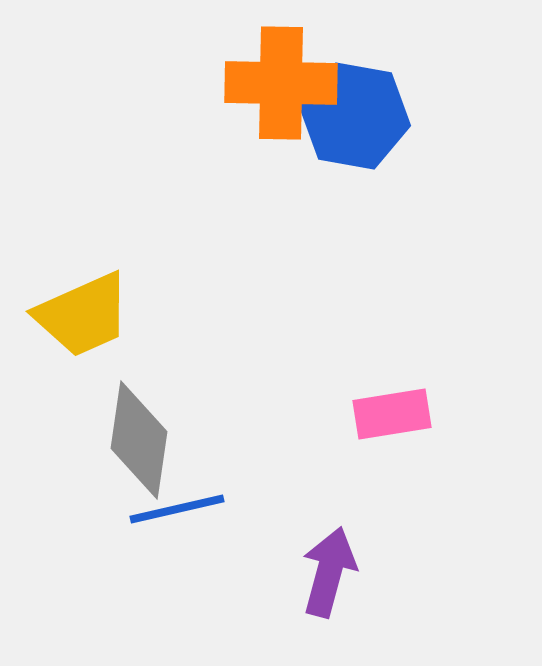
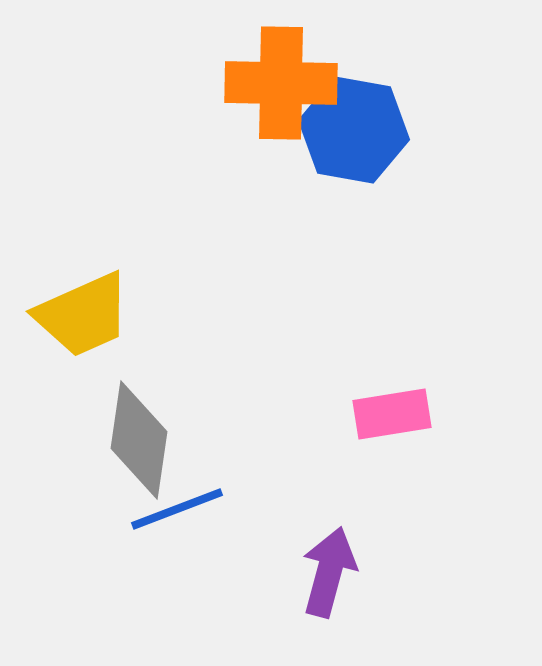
blue hexagon: moved 1 px left, 14 px down
blue line: rotated 8 degrees counterclockwise
